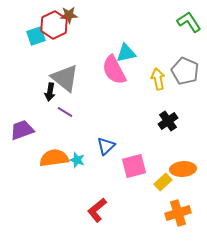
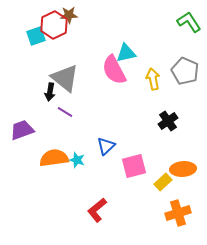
yellow arrow: moved 5 px left
